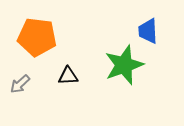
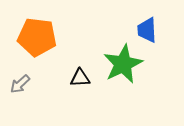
blue trapezoid: moved 1 px left, 1 px up
green star: moved 1 px left, 1 px up; rotated 6 degrees counterclockwise
black triangle: moved 12 px right, 2 px down
